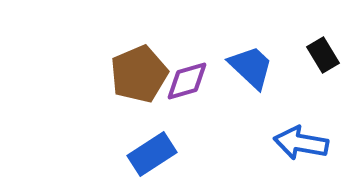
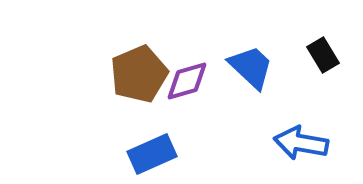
blue rectangle: rotated 9 degrees clockwise
